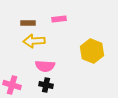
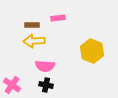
pink rectangle: moved 1 px left, 1 px up
brown rectangle: moved 4 px right, 2 px down
pink cross: rotated 18 degrees clockwise
